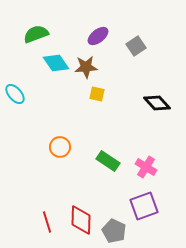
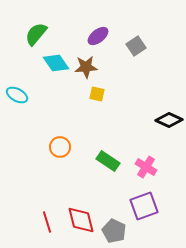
green semicircle: rotated 30 degrees counterclockwise
cyan ellipse: moved 2 px right, 1 px down; rotated 20 degrees counterclockwise
black diamond: moved 12 px right, 17 px down; rotated 24 degrees counterclockwise
red diamond: rotated 16 degrees counterclockwise
